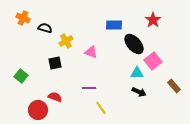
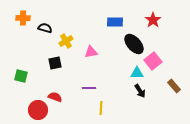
orange cross: rotated 24 degrees counterclockwise
blue rectangle: moved 1 px right, 3 px up
pink triangle: rotated 32 degrees counterclockwise
green square: rotated 24 degrees counterclockwise
black arrow: moved 1 px right, 1 px up; rotated 32 degrees clockwise
yellow line: rotated 40 degrees clockwise
